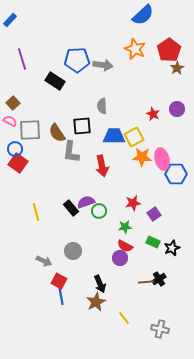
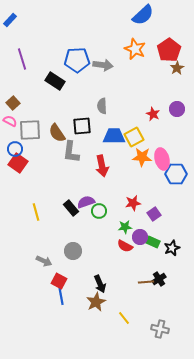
purple circle at (120, 258): moved 20 px right, 21 px up
